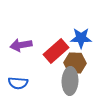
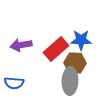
blue star: moved 2 px down
red rectangle: moved 2 px up
blue semicircle: moved 4 px left
